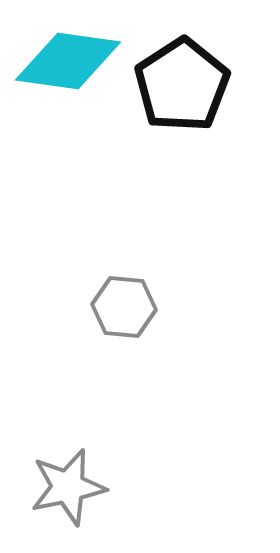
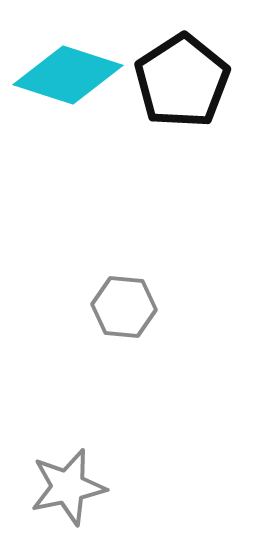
cyan diamond: moved 14 px down; rotated 10 degrees clockwise
black pentagon: moved 4 px up
